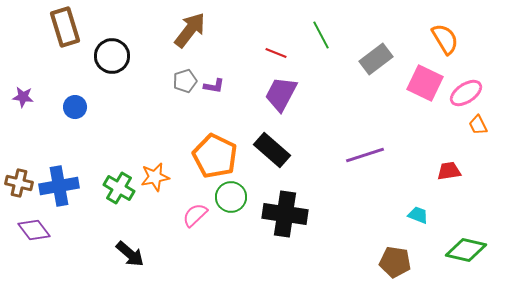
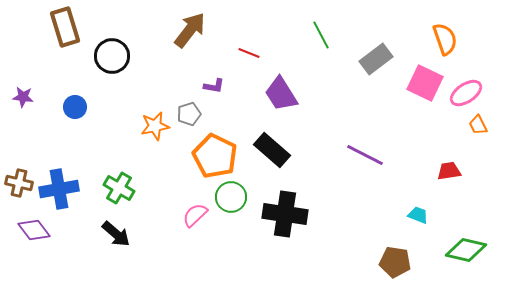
orange semicircle: rotated 12 degrees clockwise
red line: moved 27 px left
gray pentagon: moved 4 px right, 33 px down
purple trapezoid: rotated 60 degrees counterclockwise
purple line: rotated 45 degrees clockwise
orange star: moved 51 px up
blue cross: moved 3 px down
black arrow: moved 14 px left, 20 px up
